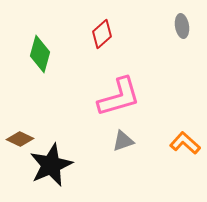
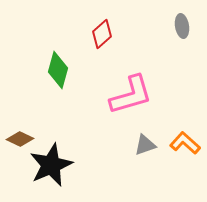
green diamond: moved 18 px right, 16 px down
pink L-shape: moved 12 px right, 2 px up
gray triangle: moved 22 px right, 4 px down
